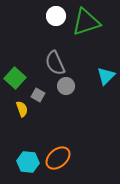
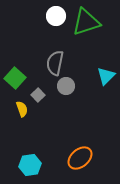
gray semicircle: rotated 35 degrees clockwise
gray square: rotated 16 degrees clockwise
orange ellipse: moved 22 px right
cyan hexagon: moved 2 px right, 3 px down; rotated 15 degrees counterclockwise
